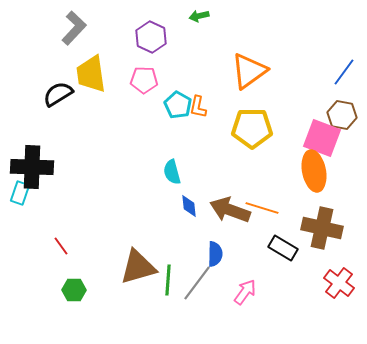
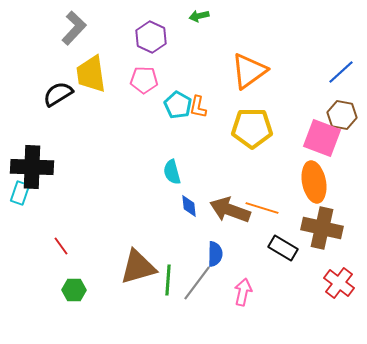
blue line: moved 3 px left; rotated 12 degrees clockwise
orange ellipse: moved 11 px down
pink arrow: moved 2 px left; rotated 24 degrees counterclockwise
